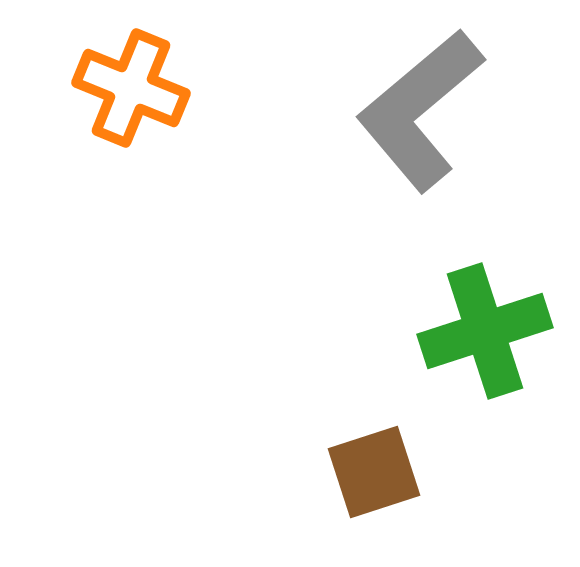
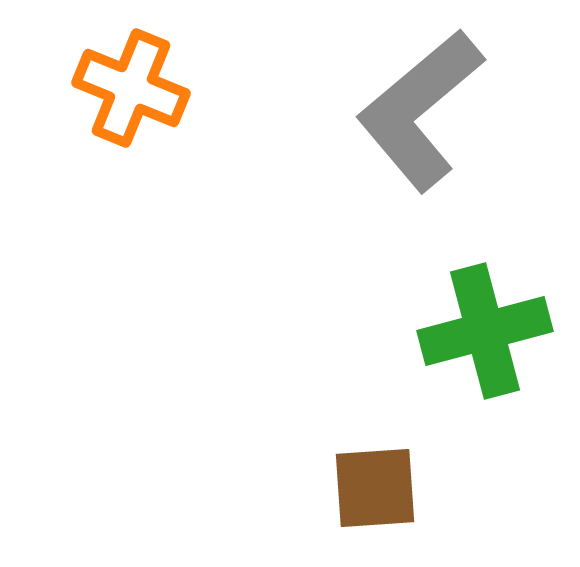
green cross: rotated 3 degrees clockwise
brown square: moved 1 px right, 16 px down; rotated 14 degrees clockwise
